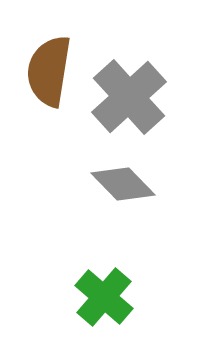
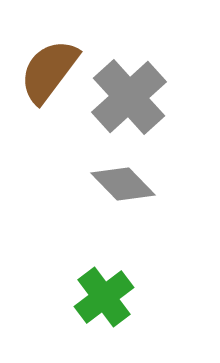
brown semicircle: rotated 28 degrees clockwise
green cross: rotated 12 degrees clockwise
